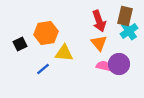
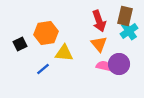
orange triangle: moved 1 px down
